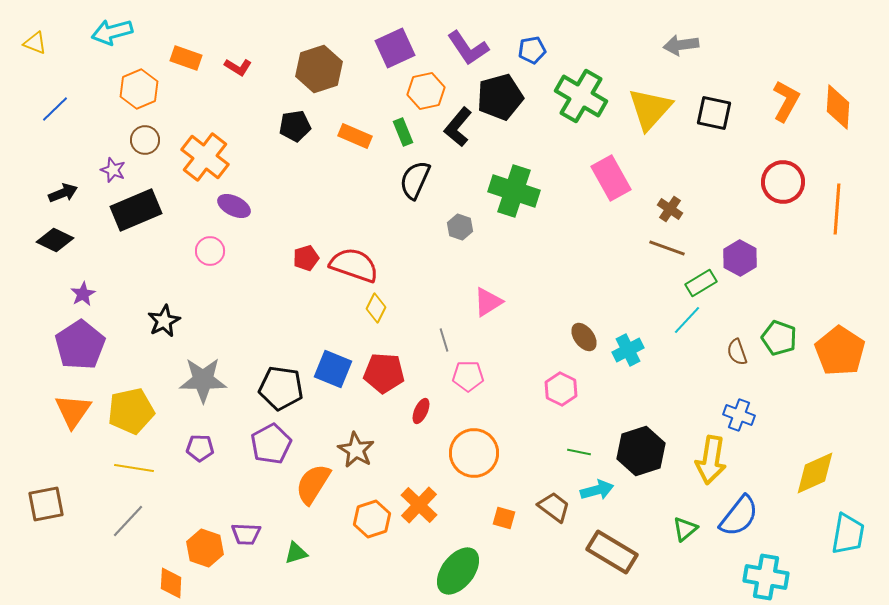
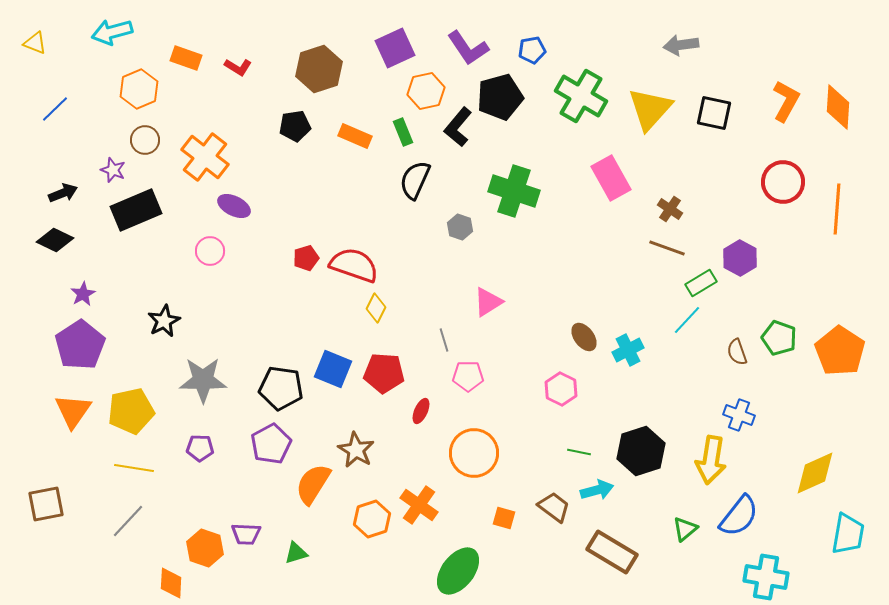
orange cross at (419, 505): rotated 9 degrees counterclockwise
